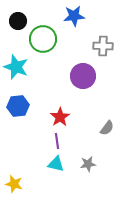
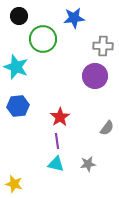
blue star: moved 2 px down
black circle: moved 1 px right, 5 px up
purple circle: moved 12 px right
